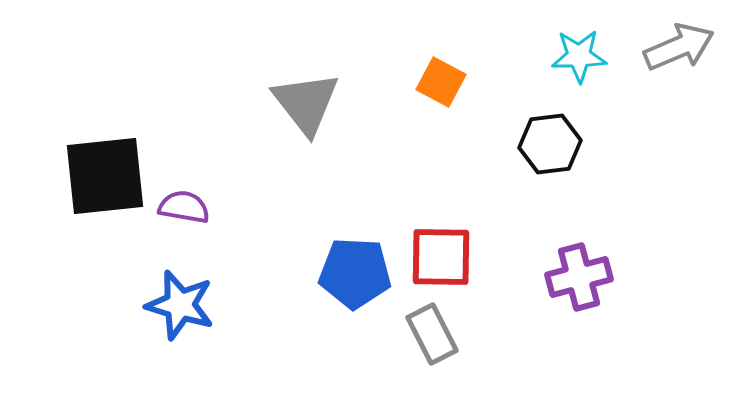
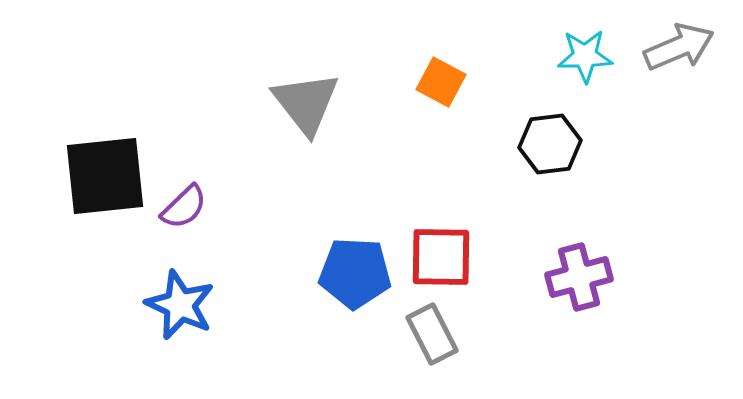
cyan star: moved 6 px right
purple semicircle: rotated 126 degrees clockwise
blue star: rotated 8 degrees clockwise
